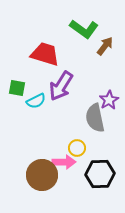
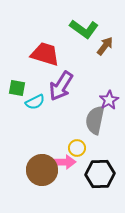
cyan semicircle: moved 1 px left, 1 px down
gray semicircle: moved 2 px down; rotated 24 degrees clockwise
brown circle: moved 5 px up
